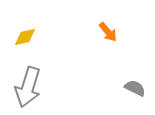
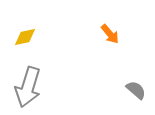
orange arrow: moved 2 px right, 2 px down
gray semicircle: moved 1 px right, 2 px down; rotated 15 degrees clockwise
